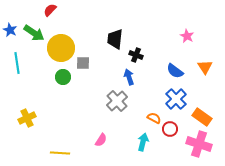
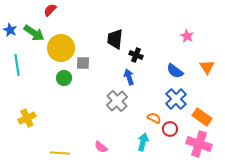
cyan line: moved 2 px down
orange triangle: moved 2 px right
green circle: moved 1 px right, 1 px down
pink semicircle: moved 7 px down; rotated 96 degrees clockwise
